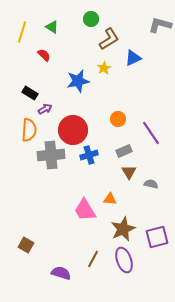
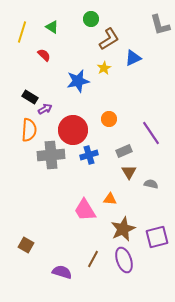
gray L-shape: rotated 120 degrees counterclockwise
black rectangle: moved 4 px down
orange circle: moved 9 px left
purple semicircle: moved 1 px right, 1 px up
